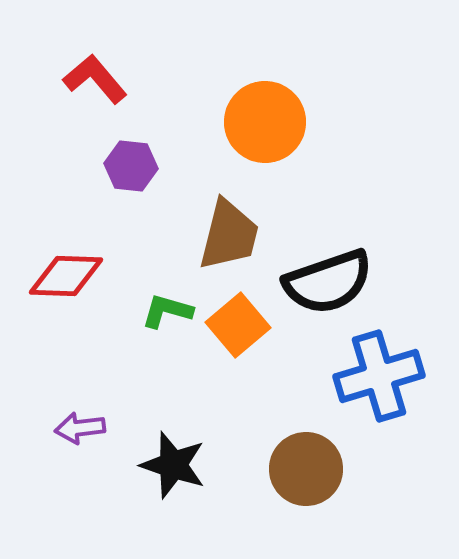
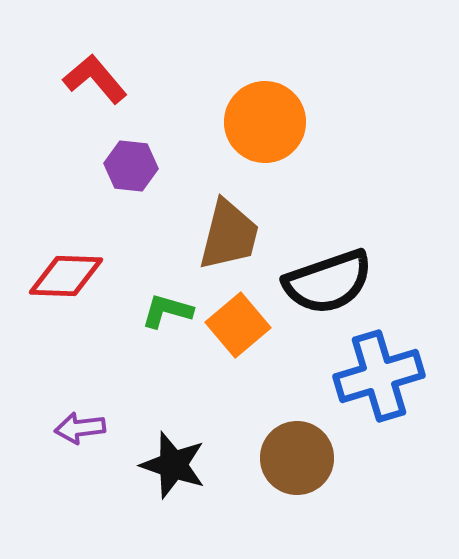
brown circle: moved 9 px left, 11 px up
